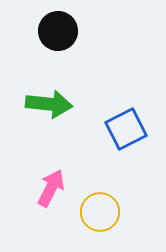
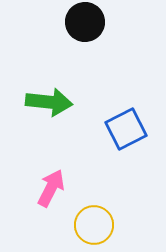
black circle: moved 27 px right, 9 px up
green arrow: moved 2 px up
yellow circle: moved 6 px left, 13 px down
